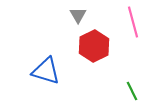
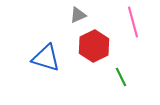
gray triangle: rotated 36 degrees clockwise
blue triangle: moved 13 px up
green line: moved 11 px left, 14 px up
